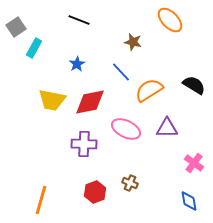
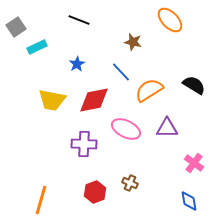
cyan rectangle: moved 3 px right, 1 px up; rotated 36 degrees clockwise
red diamond: moved 4 px right, 2 px up
